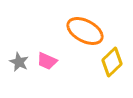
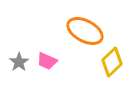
gray star: rotated 12 degrees clockwise
